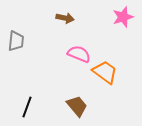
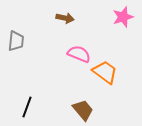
brown trapezoid: moved 6 px right, 4 px down
